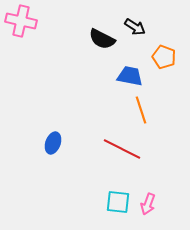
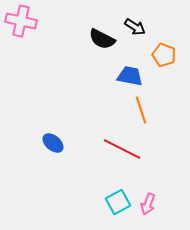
orange pentagon: moved 2 px up
blue ellipse: rotated 70 degrees counterclockwise
cyan square: rotated 35 degrees counterclockwise
